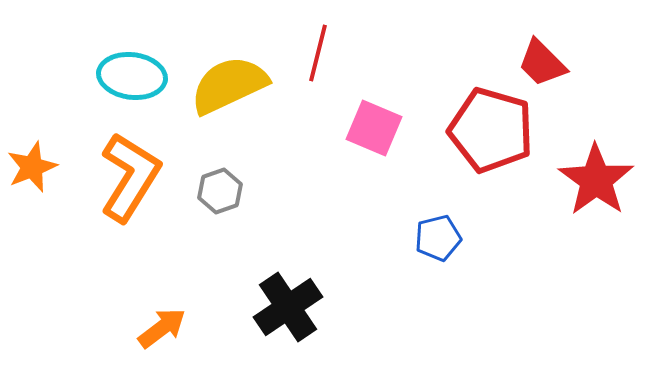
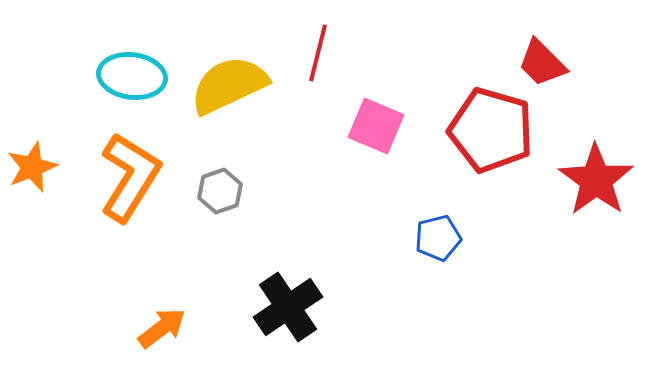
pink square: moved 2 px right, 2 px up
